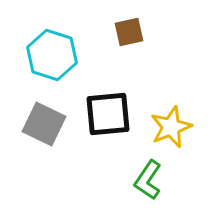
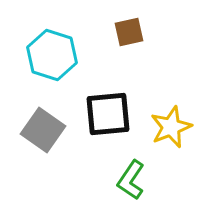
gray square: moved 1 px left, 6 px down; rotated 9 degrees clockwise
green L-shape: moved 17 px left
